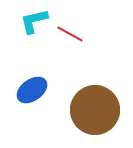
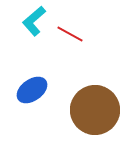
cyan L-shape: rotated 28 degrees counterclockwise
